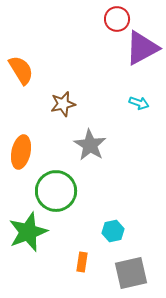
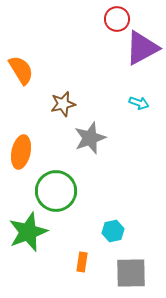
gray star: moved 7 px up; rotated 20 degrees clockwise
gray square: rotated 12 degrees clockwise
